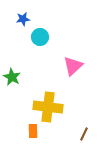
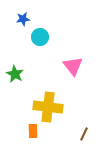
pink triangle: rotated 25 degrees counterclockwise
green star: moved 3 px right, 3 px up
